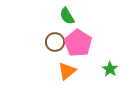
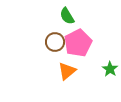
pink pentagon: rotated 12 degrees clockwise
